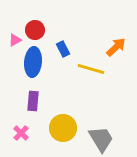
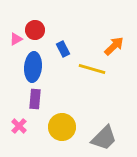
pink triangle: moved 1 px right, 1 px up
orange arrow: moved 2 px left, 1 px up
blue ellipse: moved 5 px down
yellow line: moved 1 px right
purple rectangle: moved 2 px right, 2 px up
yellow circle: moved 1 px left, 1 px up
pink cross: moved 2 px left, 7 px up
gray trapezoid: moved 3 px right, 1 px up; rotated 76 degrees clockwise
